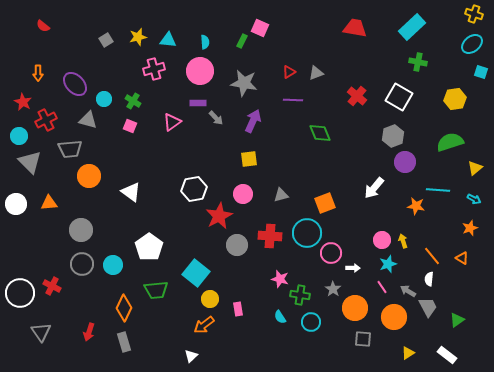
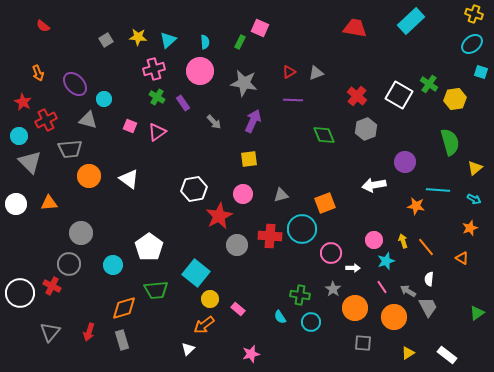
cyan rectangle at (412, 27): moved 1 px left, 6 px up
yellow star at (138, 37): rotated 18 degrees clockwise
cyan triangle at (168, 40): rotated 48 degrees counterclockwise
green rectangle at (242, 41): moved 2 px left, 1 px down
green cross at (418, 62): moved 11 px right, 22 px down; rotated 24 degrees clockwise
orange arrow at (38, 73): rotated 21 degrees counterclockwise
white square at (399, 97): moved 2 px up
green cross at (133, 101): moved 24 px right, 4 px up
purple rectangle at (198, 103): moved 15 px left; rotated 56 degrees clockwise
gray arrow at (216, 118): moved 2 px left, 4 px down
pink triangle at (172, 122): moved 15 px left, 10 px down
green diamond at (320, 133): moved 4 px right, 2 px down
gray hexagon at (393, 136): moved 27 px left, 7 px up
green semicircle at (450, 142): rotated 92 degrees clockwise
white arrow at (374, 188): moved 3 px up; rotated 40 degrees clockwise
white triangle at (131, 192): moved 2 px left, 13 px up
gray circle at (81, 230): moved 3 px down
cyan circle at (307, 233): moved 5 px left, 4 px up
pink circle at (382, 240): moved 8 px left
orange line at (432, 256): moved 6 px left, 9 px up
gray circle at (82, 264): moved 13 px left
cyan star at (388, 264): moved 2 px left, 3 px up
pink star at (280, 279): moved 29 px left, 75 px down; rotated 30 degrees counterclockwise
orange diamond at (124, 308): rotated 48 degrees clockwise
pink rectangle at (238, 309): rotated 40 degrees counterclockwise
green triangle at (457, 320): moved 20 px right, 7 px up
gray triangle at (41, 332): moved 9 px right; rotated 15 degrees clockwise
gray square at (363, 339): moved 4 px down
gray rectangle at (124, 342): moved 2 px left, 2 px up
white triangle at (191, 356): moved 3 px left, 7 px up
